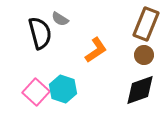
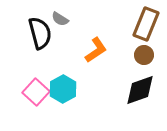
cyan hexagon: rotated 12 degrees clockwise
